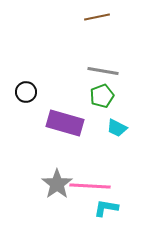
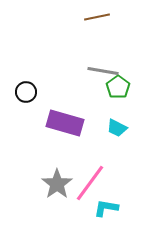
green pentagon: moved 16 px right, 9 px up; rotated 15 degrees counterclockwise
pink line: moved 3 px up; rotated 57 degrees counterclockwise
